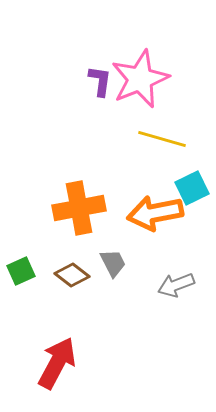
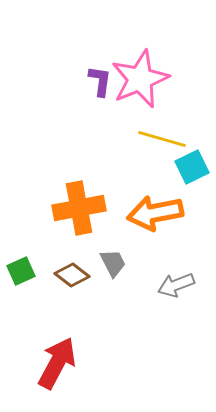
cyan square: moved 21 px up
